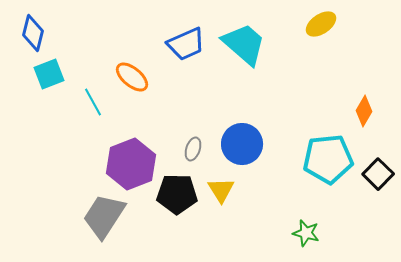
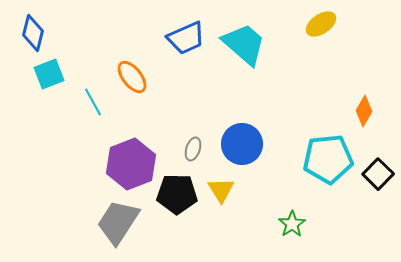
blue trapezoid: moved 6 px up
orange ellipse: rotated 12 degrees clockwise
gray trapezoid: moved 14 px right, 6 px down
green star: moved 14 px left, 9 px up; rotated 24 degrees clockwise
